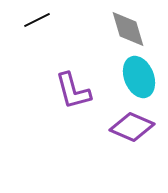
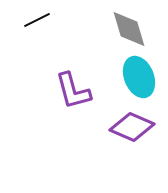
gray diamond: moved 1 px right
